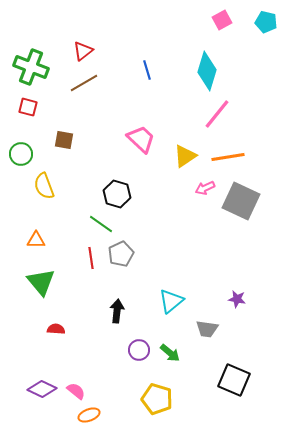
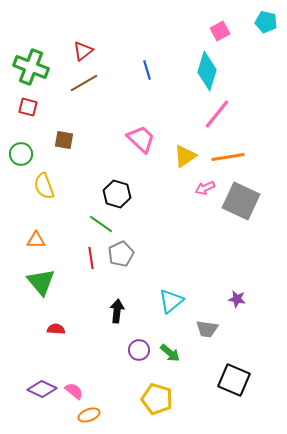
pink square: moved 2 px left, 11 px down
pink semicircle: moved 2 px left
